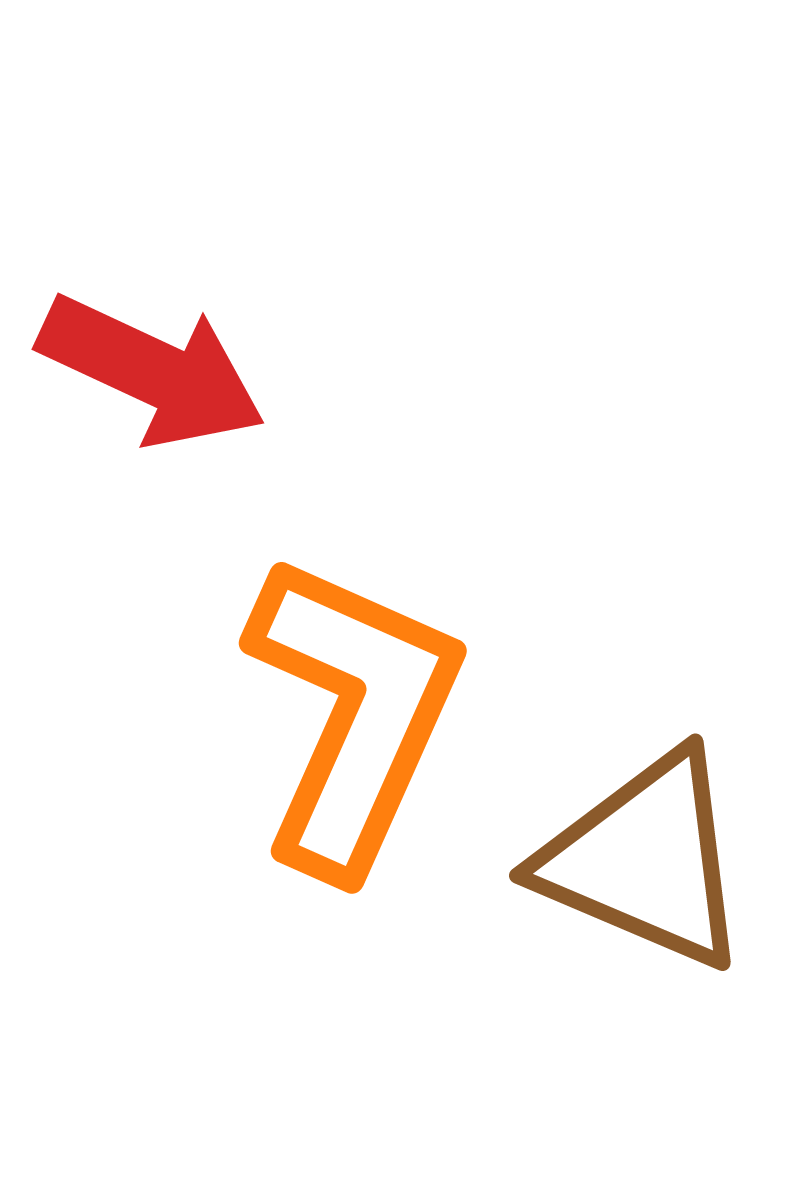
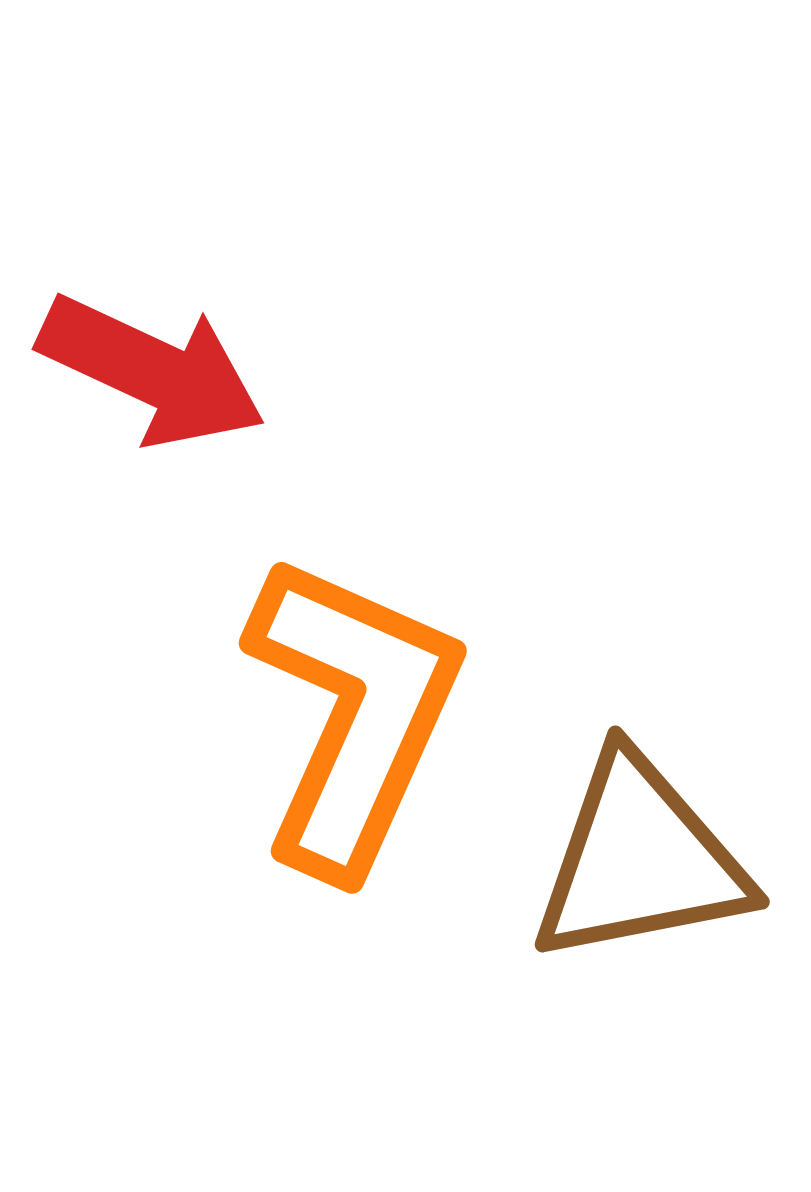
brown triangle: moved 5 px left; rotated 34 degrees counterclockwise
